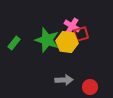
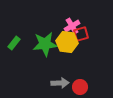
pink cross: rotated 28 degrees clockwise
green star: moved 2 px left, 4 px down; rotated 25 degrees counterclockwise
gray arrow: moved 4 px left, 3 px down
red circle: moved 10 px left
